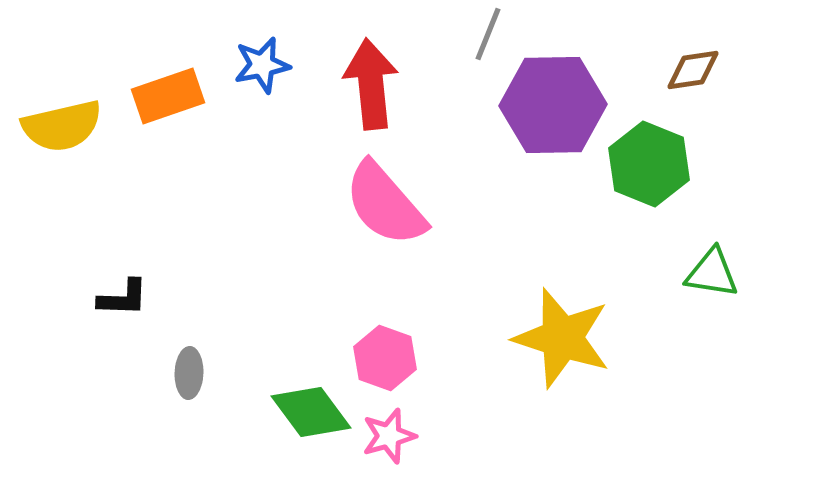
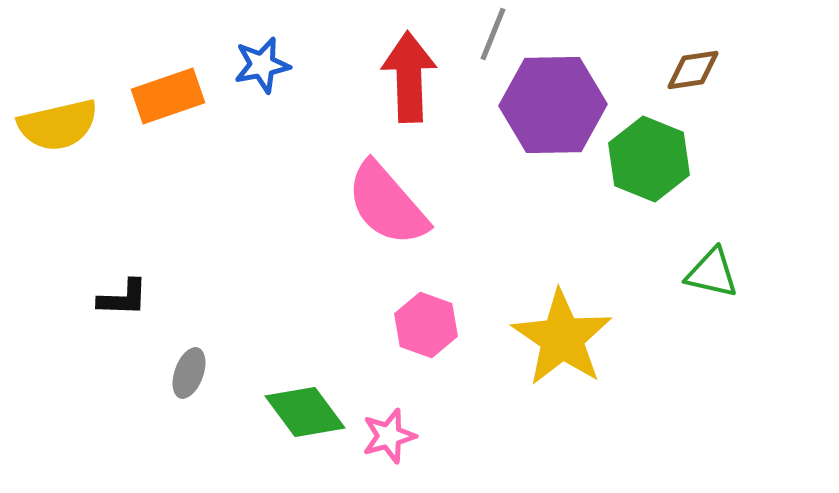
gray line: moved 5 px right
red arrow: moved 38 px right, 7 px up; rotated 4 degrees clockwise
yellow semicircle: moved 4 px left, 1 px up
green hexagon: moved 5 px up
pink semicircle: moved 2 px right
green triangle: rotated 4 degrees clockwise
yellow star: rotated 16 degrees clockwise
pink hexagon: moved 41 px right, 33 px up
gray ellipse: rotated 18 degrees clockwise
green diamond: moved 6 px left
